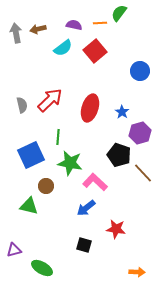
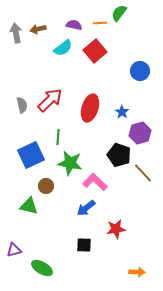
red star: rotated 18 degrees counterclockwise
black square: rotated 14 degrees counterclockwise
